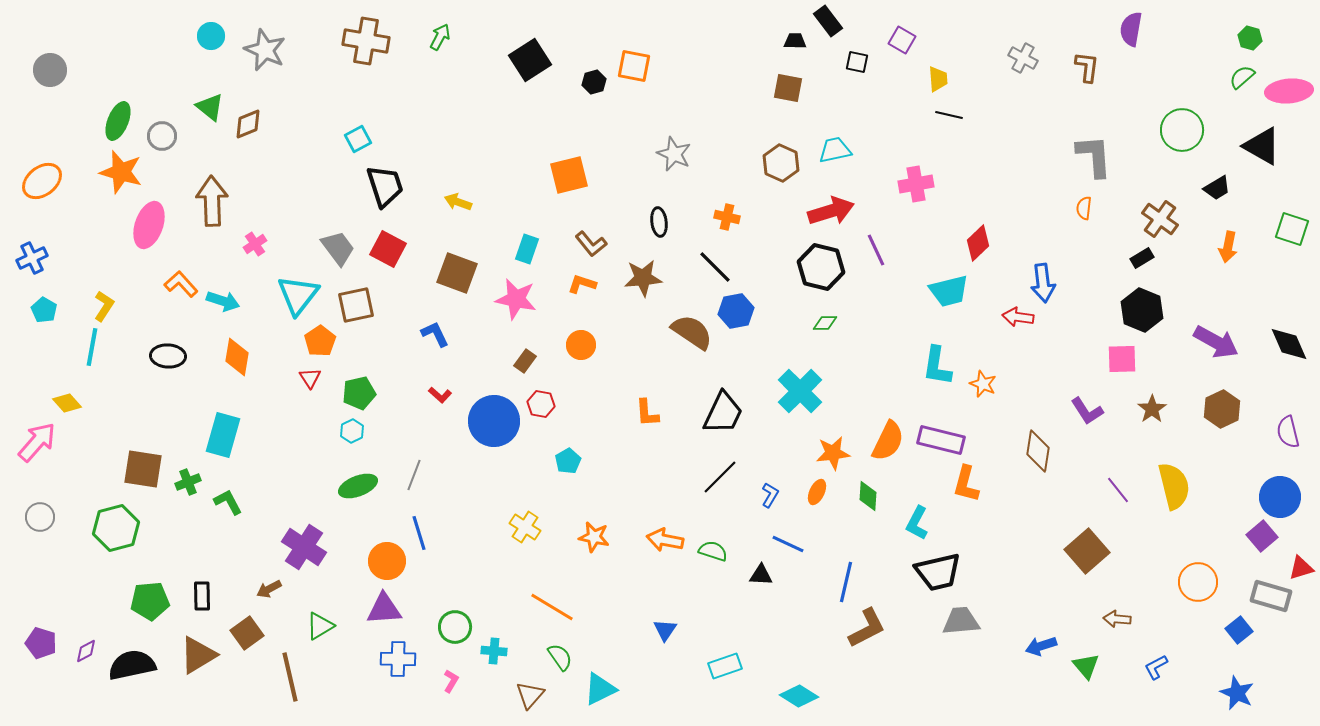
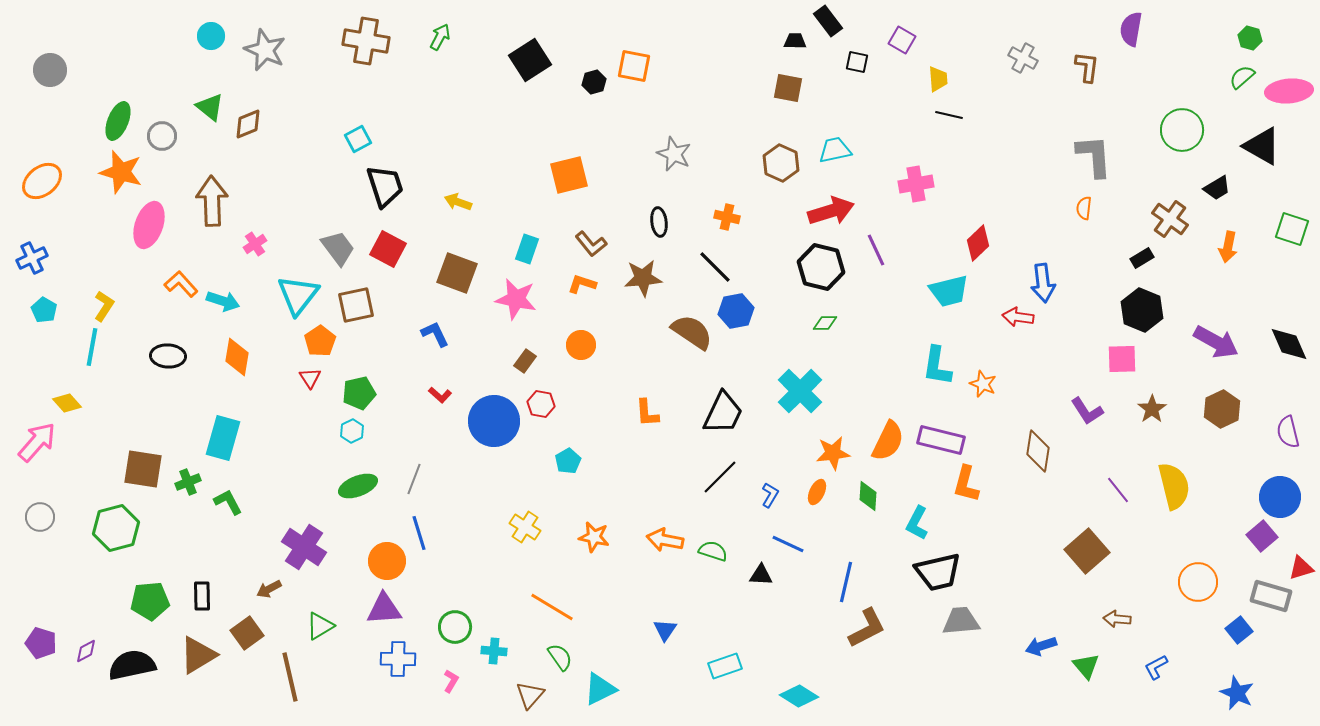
brown cross at (1160, 219): moved 10 px right
cyan rectangle at (223, 435): moved 3 px down
gray line at (414, 475): moved 4 px down
